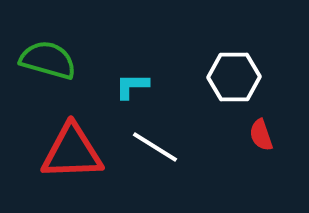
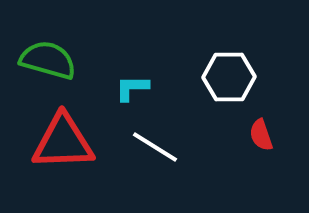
white hexagon: moved 5 px left
cyan L-shape: moved 2 px down
red triangle: moved 9 px left, 10 px up
